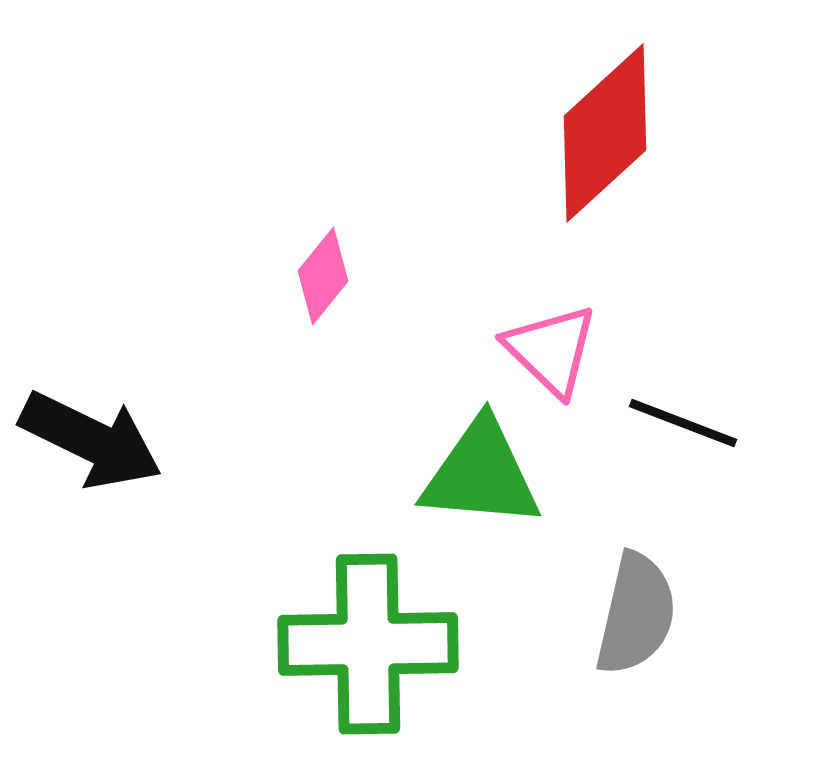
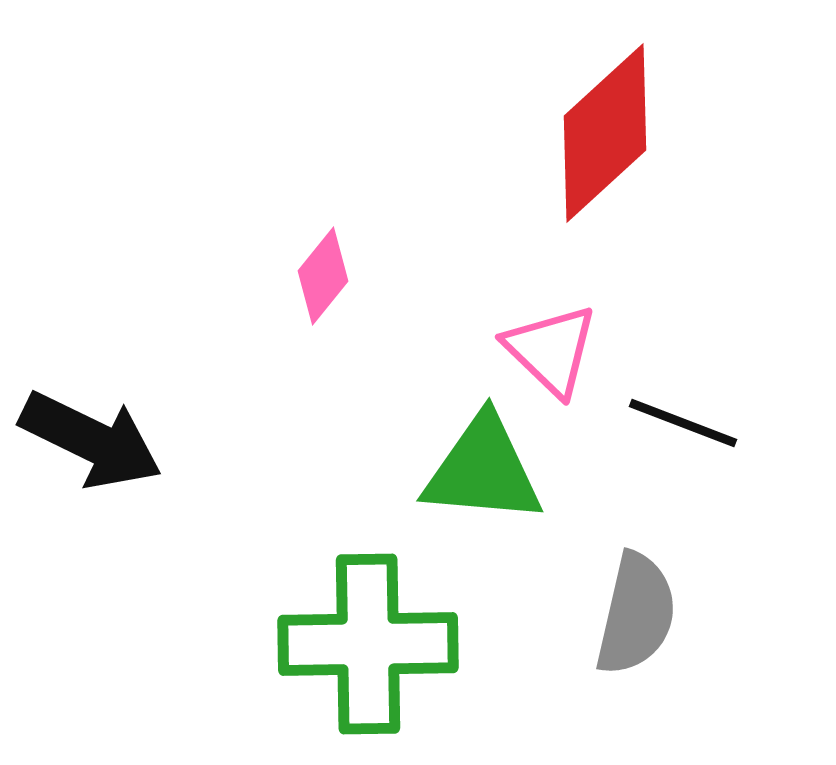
green triangle: moved 2 px right, 4 px up
